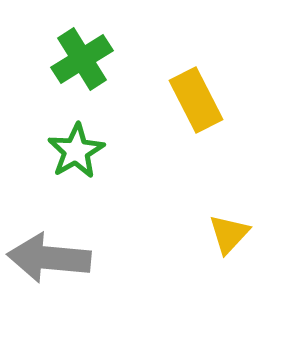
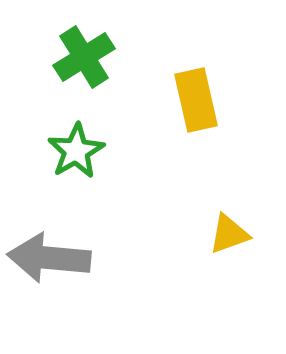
green cross: moved 2 px right, 2 px up
yellow rectangle: rotated 14 degrees clockwise
yellow triangle: rotated 27 degrees clockwise
